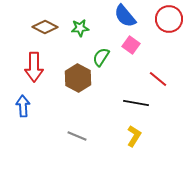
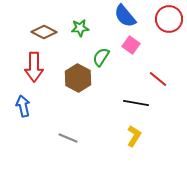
brown diamond: moved 1 px left, 5 px down
blue arrow: rotated 10 degrees counterclockwise
gray line: moved 9 px left, 2 px down
